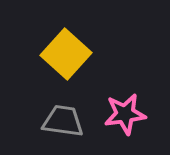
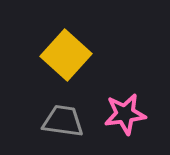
yellow square: moved 1 px down
